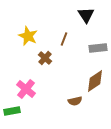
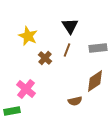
black triangle: moved 16 px left, 11 px down
brown line: moved 3 px right, 11 px down
